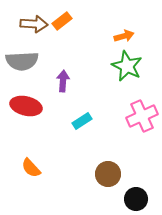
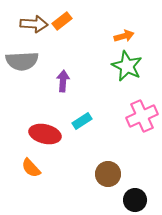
red ellipse: moved 19 px right, 28 px down
black circle: moved 1 px left, 1 px down
